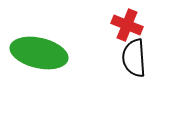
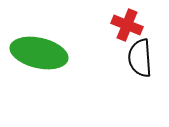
black semicircle: moved 6 px right
